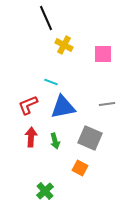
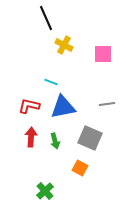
red L-shape: moved 1 px right, 1 px down; rotated 35 degrees clockwise
